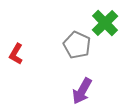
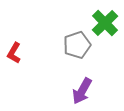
gray pentagon: rotated 28 degrees clockwise
red L-shape: moved 2 px left, 1 px up
